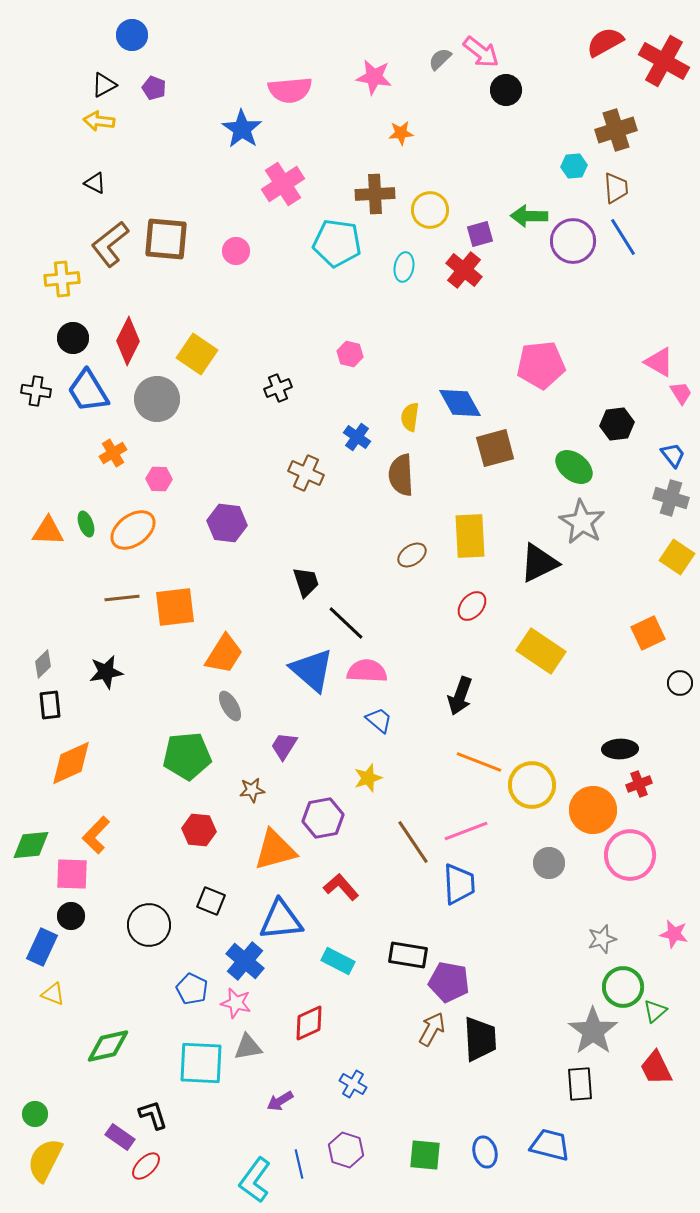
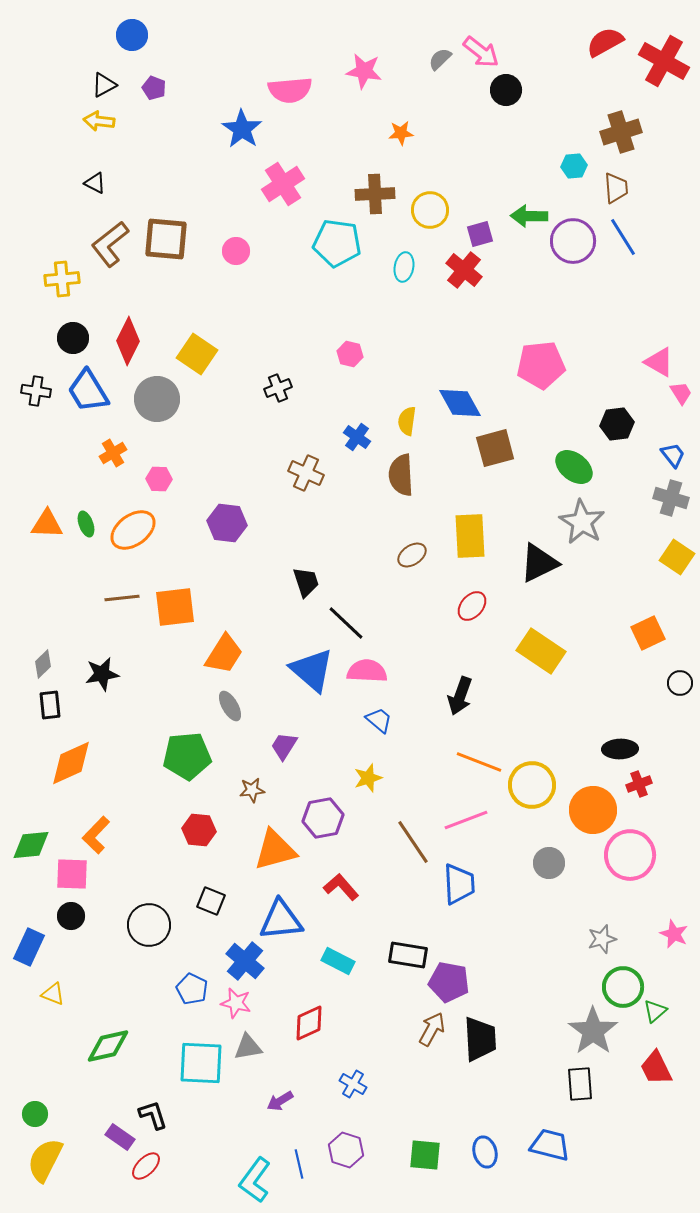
pink star at (374, 77): moved 10 px left, 6 px up
brown cross at (616, 130): moved 5 px right, 2 px down
yellow semicircle at (410, 417): moved 3 px left, 4 px down
orange triangle at (48, 531): moved 1 px left, 7 px up
black star at (106, 672): moved 4 px left, 2 px down
pink line at (466, 831): moved 11 px up
pink star at (674, 934): rotated 12 degrees clockwise
blue rectangle at (42, 947): moved 13 px left
